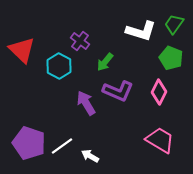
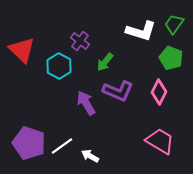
pink trapezoid: moved 1 px down
